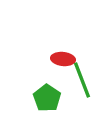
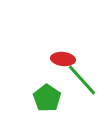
green line: rotated 21 degrees counterclockwise
